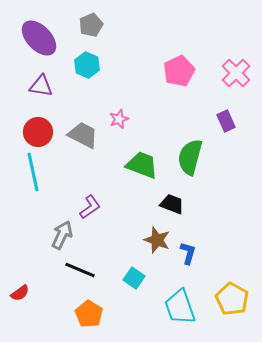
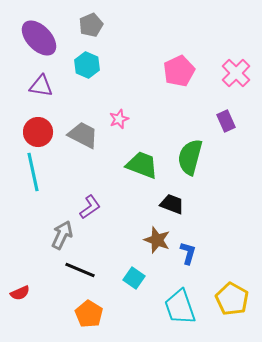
red semicircle: rotated 12 degrees clockwise
